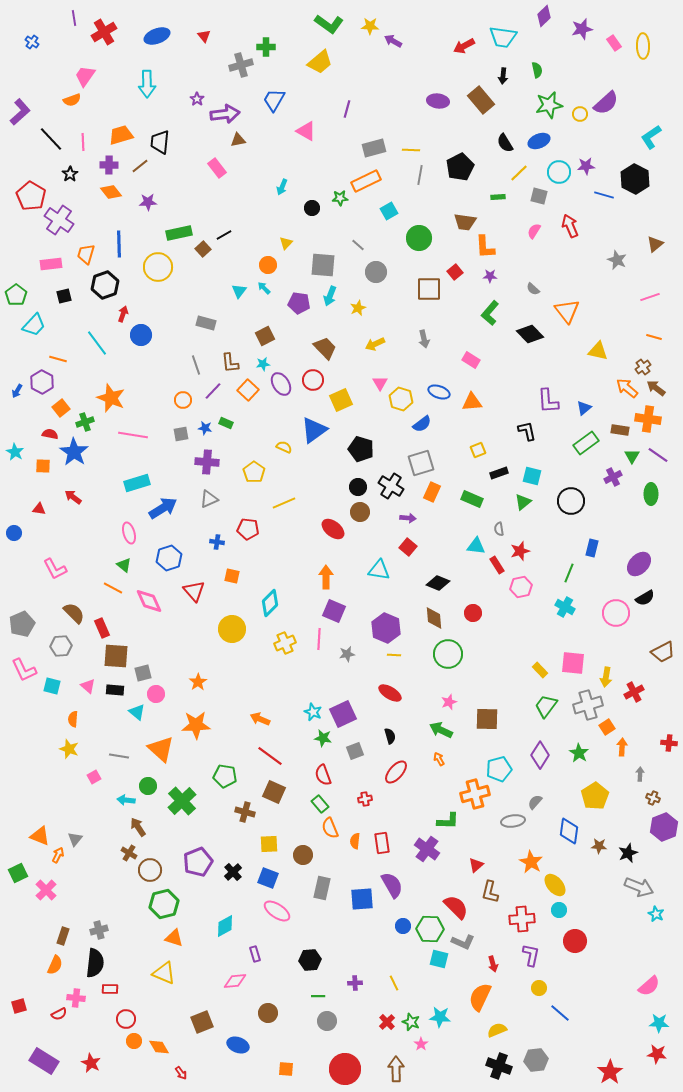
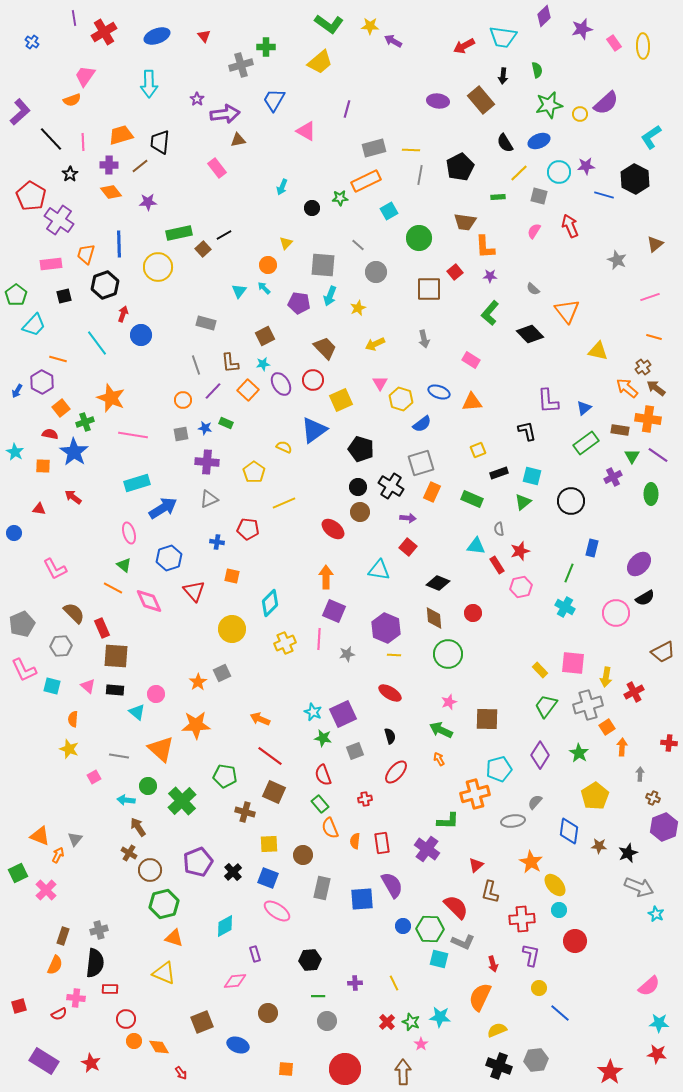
cyan arrow at (147, 84): moved 2 px right
gray square at (143, 673): moved 79 px right; rotated 12 degrees counterclockwise
brown arrow at (396, 1069): moved 7 px right, 3 px down
